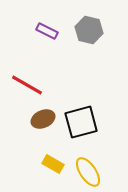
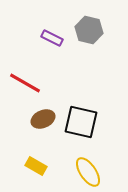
purple rectangle: moved 5 px right, 7 px down
red line: moved 2 px left, 2 px up
black square: rotated 28 degrees clockwise
yellow rectangle: moved 17 px left, 2 px down
